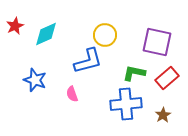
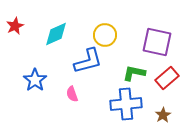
cyan diamond: moved 10 px right
blue star: rotated 15 degrees clockwise
